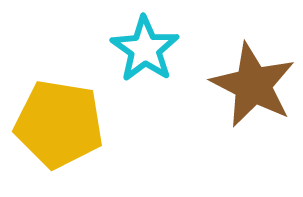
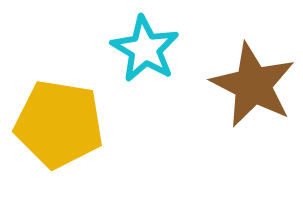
cyan star: rotated 4 degrees counterclockwise
